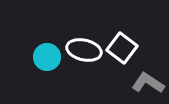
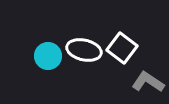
cyan circle: moved 1 px right, 1 px up
gray L-shape: moved 1 px up
